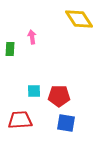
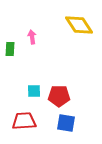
yellow diamond: moved 6 px down
red trapezoid: moved 4 px right, 1 px down
